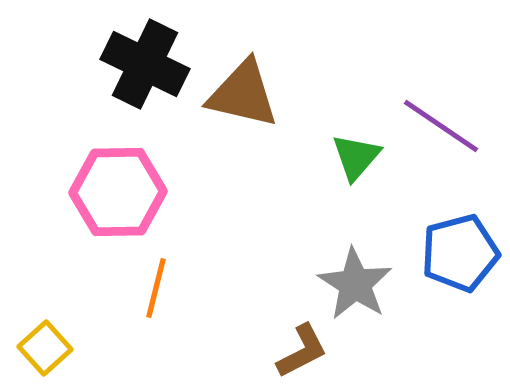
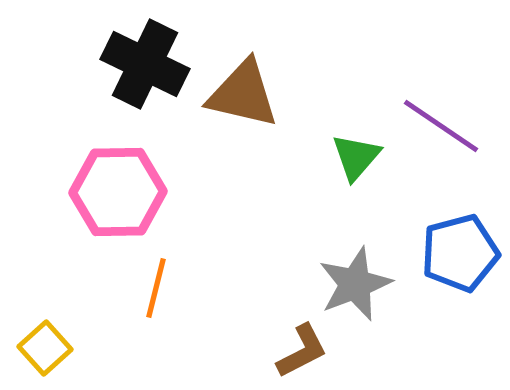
gray star: rotated 18 degrees clockwise
